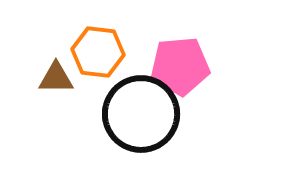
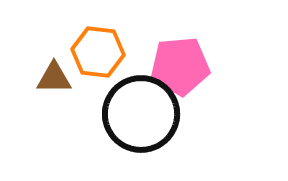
brown triangle: moved 2 px left
